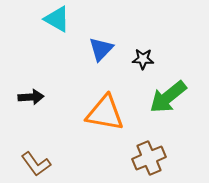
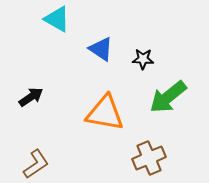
blue triangle: rotated 40 degrees counterclockwise
black arrow: rotated 30 degrees counterclockwise
brown L-shape: rotated 88 degrees counterclockwise
